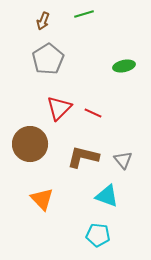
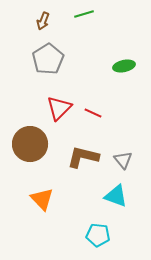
cyan triangle: moved 9 px right
